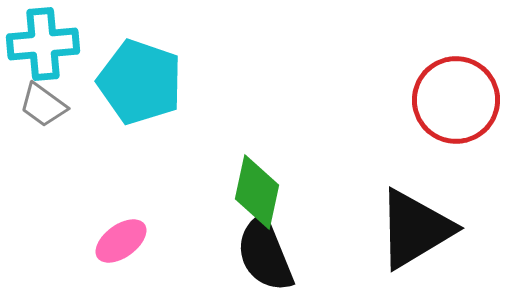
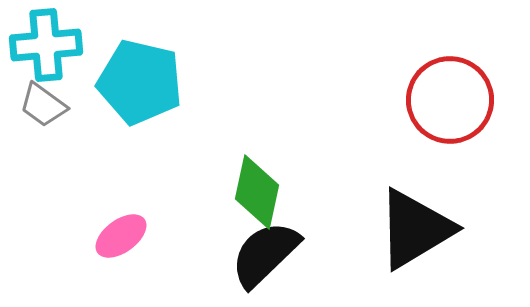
cyan cross: moved 3 px right, 1 px down
cyan pentagon: rotated 6 degrees counterclockwise
red circle: moved 6 px left
pink ellipse: moved 5 px up
black semicircle: rotated 68 degrees clockwise
